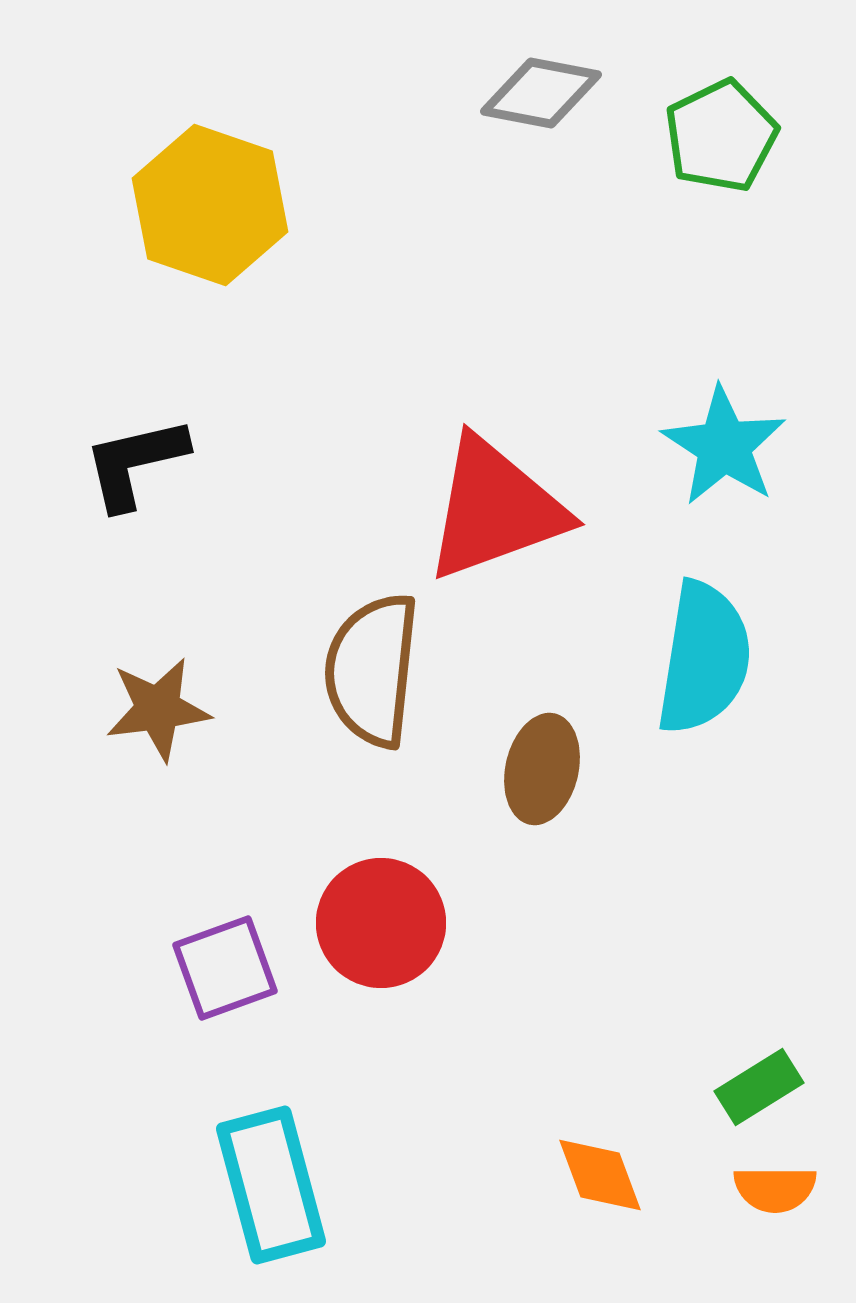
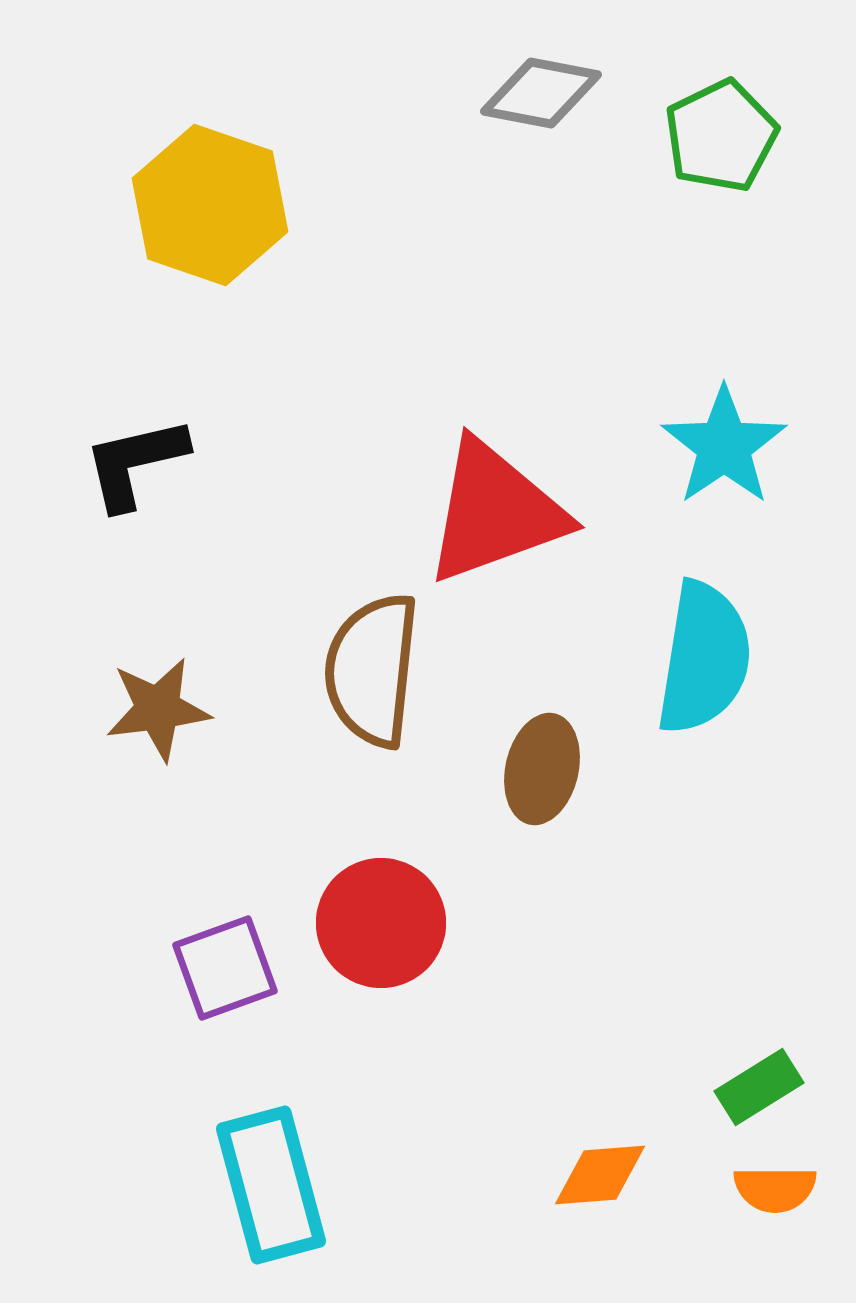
cyan star: rotated 5 degrees clockwise
red triangle: moved 3 px down
orange diamond: rotated 74 degrees counterclockwise
